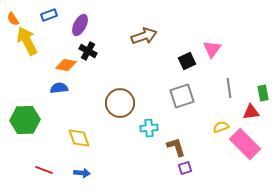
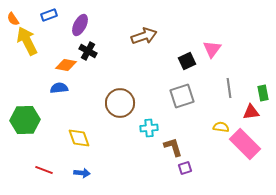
yellow semicircle: rotated 28 degrees clockwise
brown L-shape: moved 3 px left
